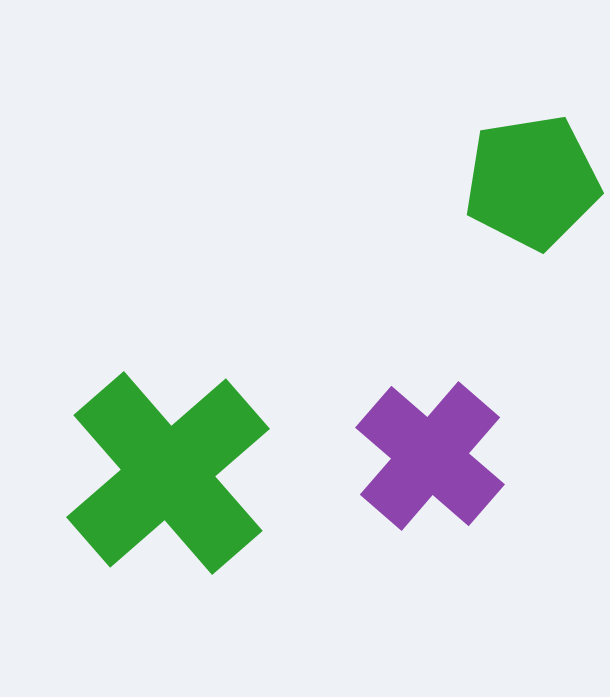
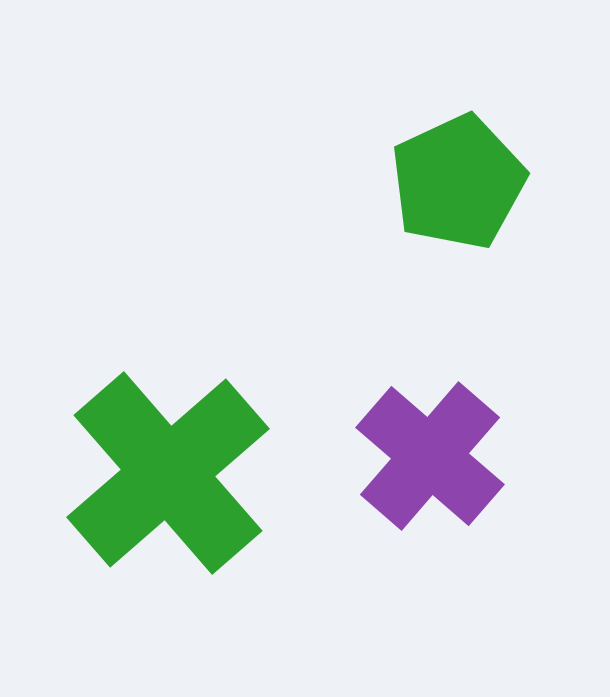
green pentagon: moved 74 px left; rotated 16 degrees counterclockwise
